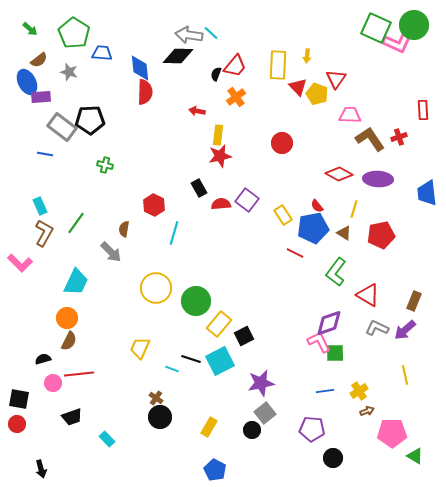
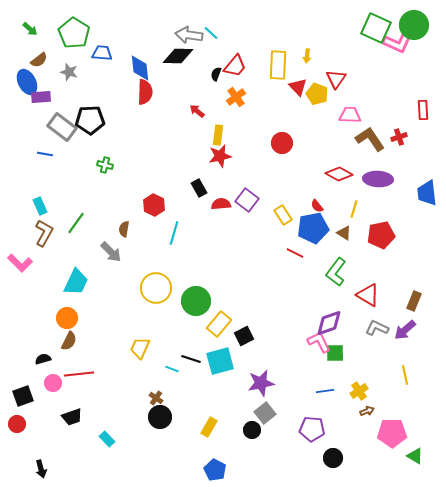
red arrow at (197, 111): rotated 28 degrees clockwise
cyan square at (220, 361): rotated 12 degrees clockwise
black square at (19, 399): moved 4 px right, 3 px up; rotated 30 degrees counterclockwise
